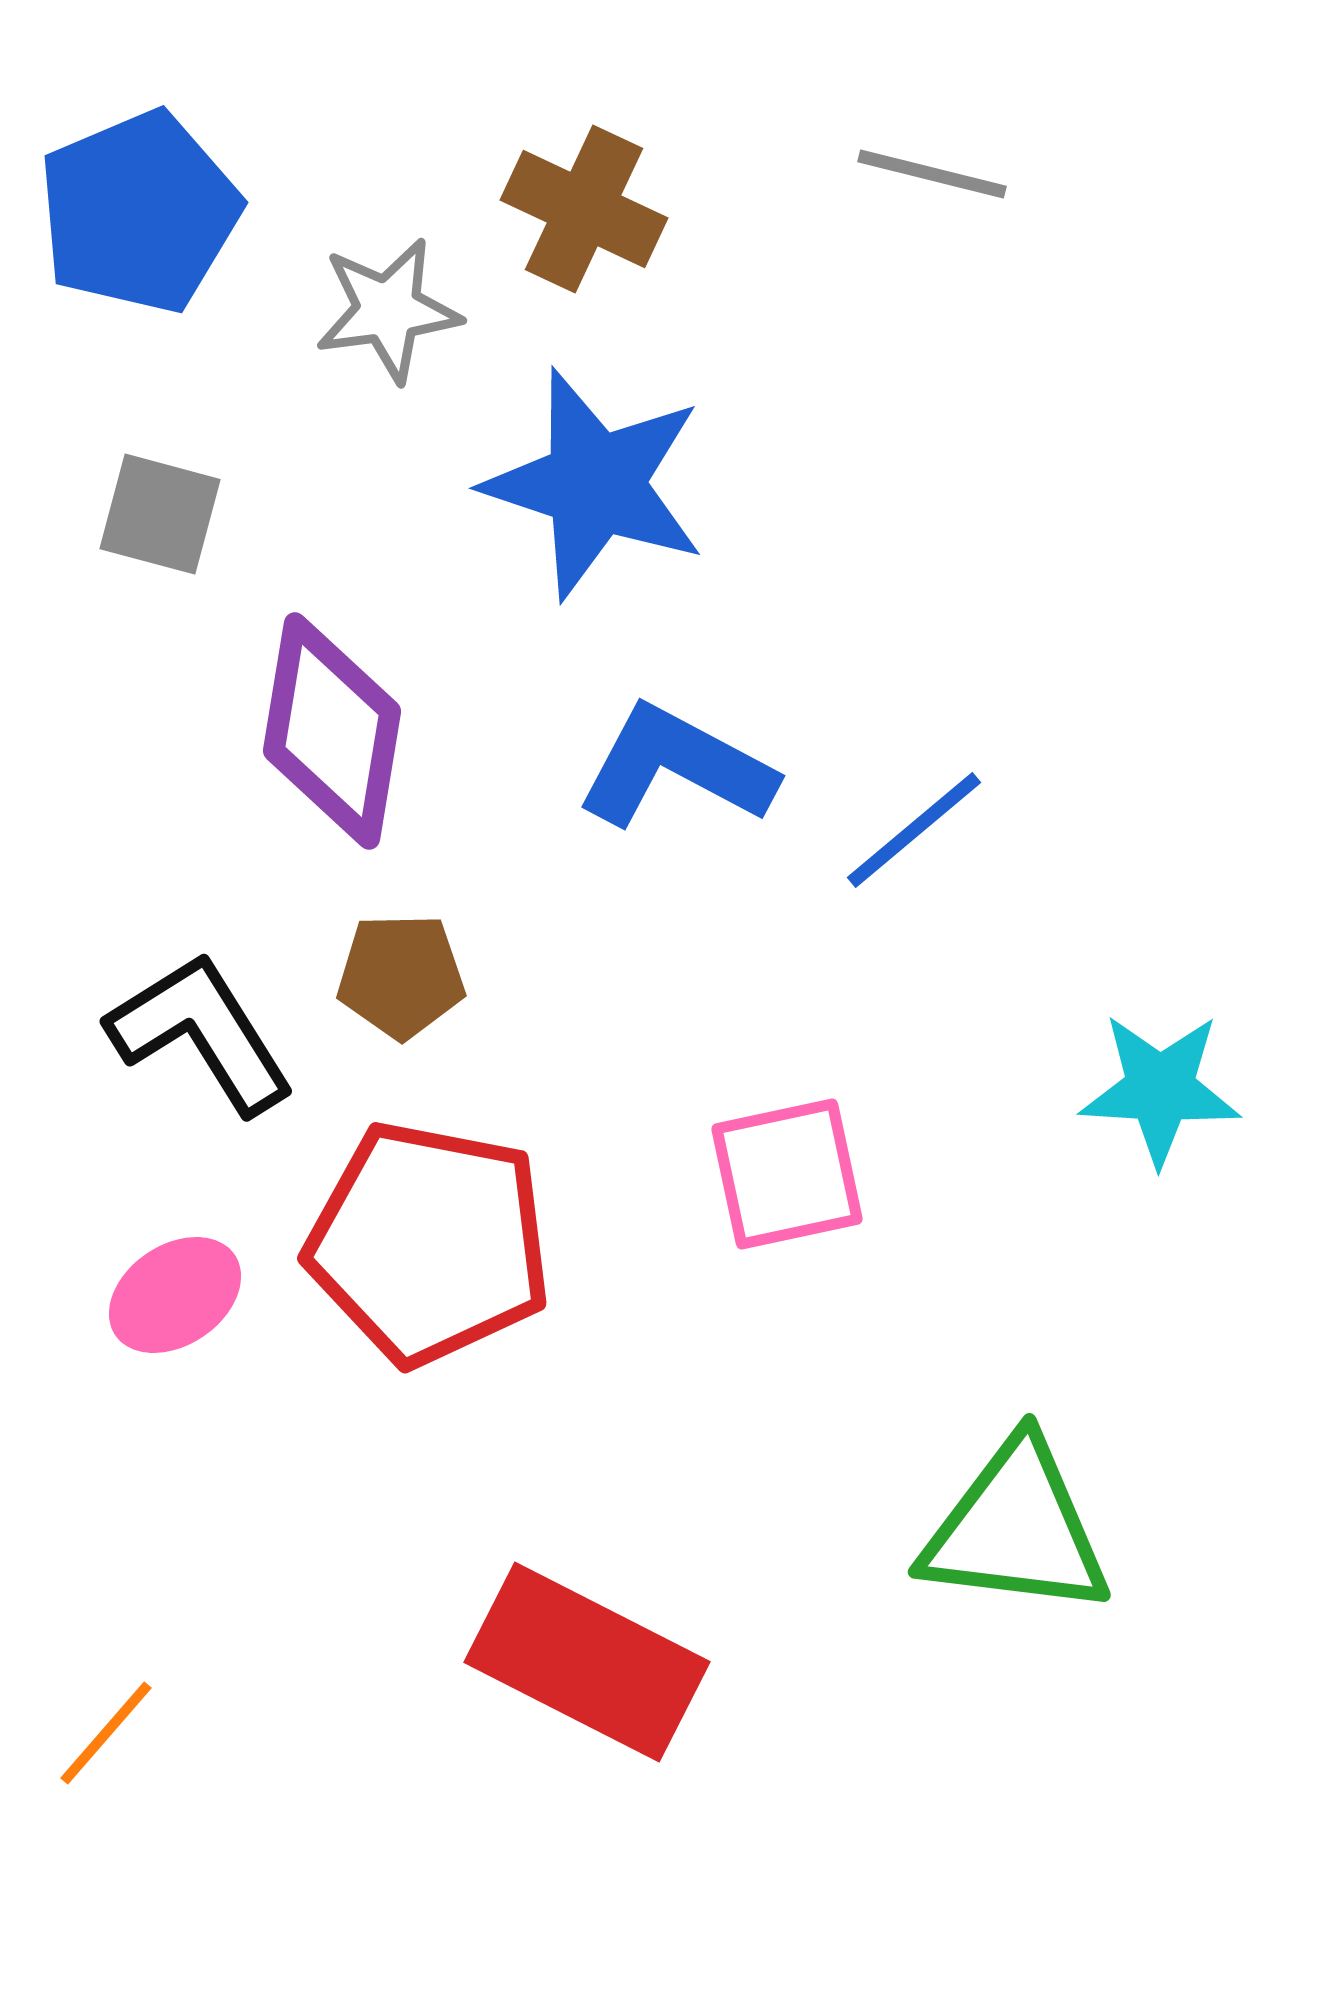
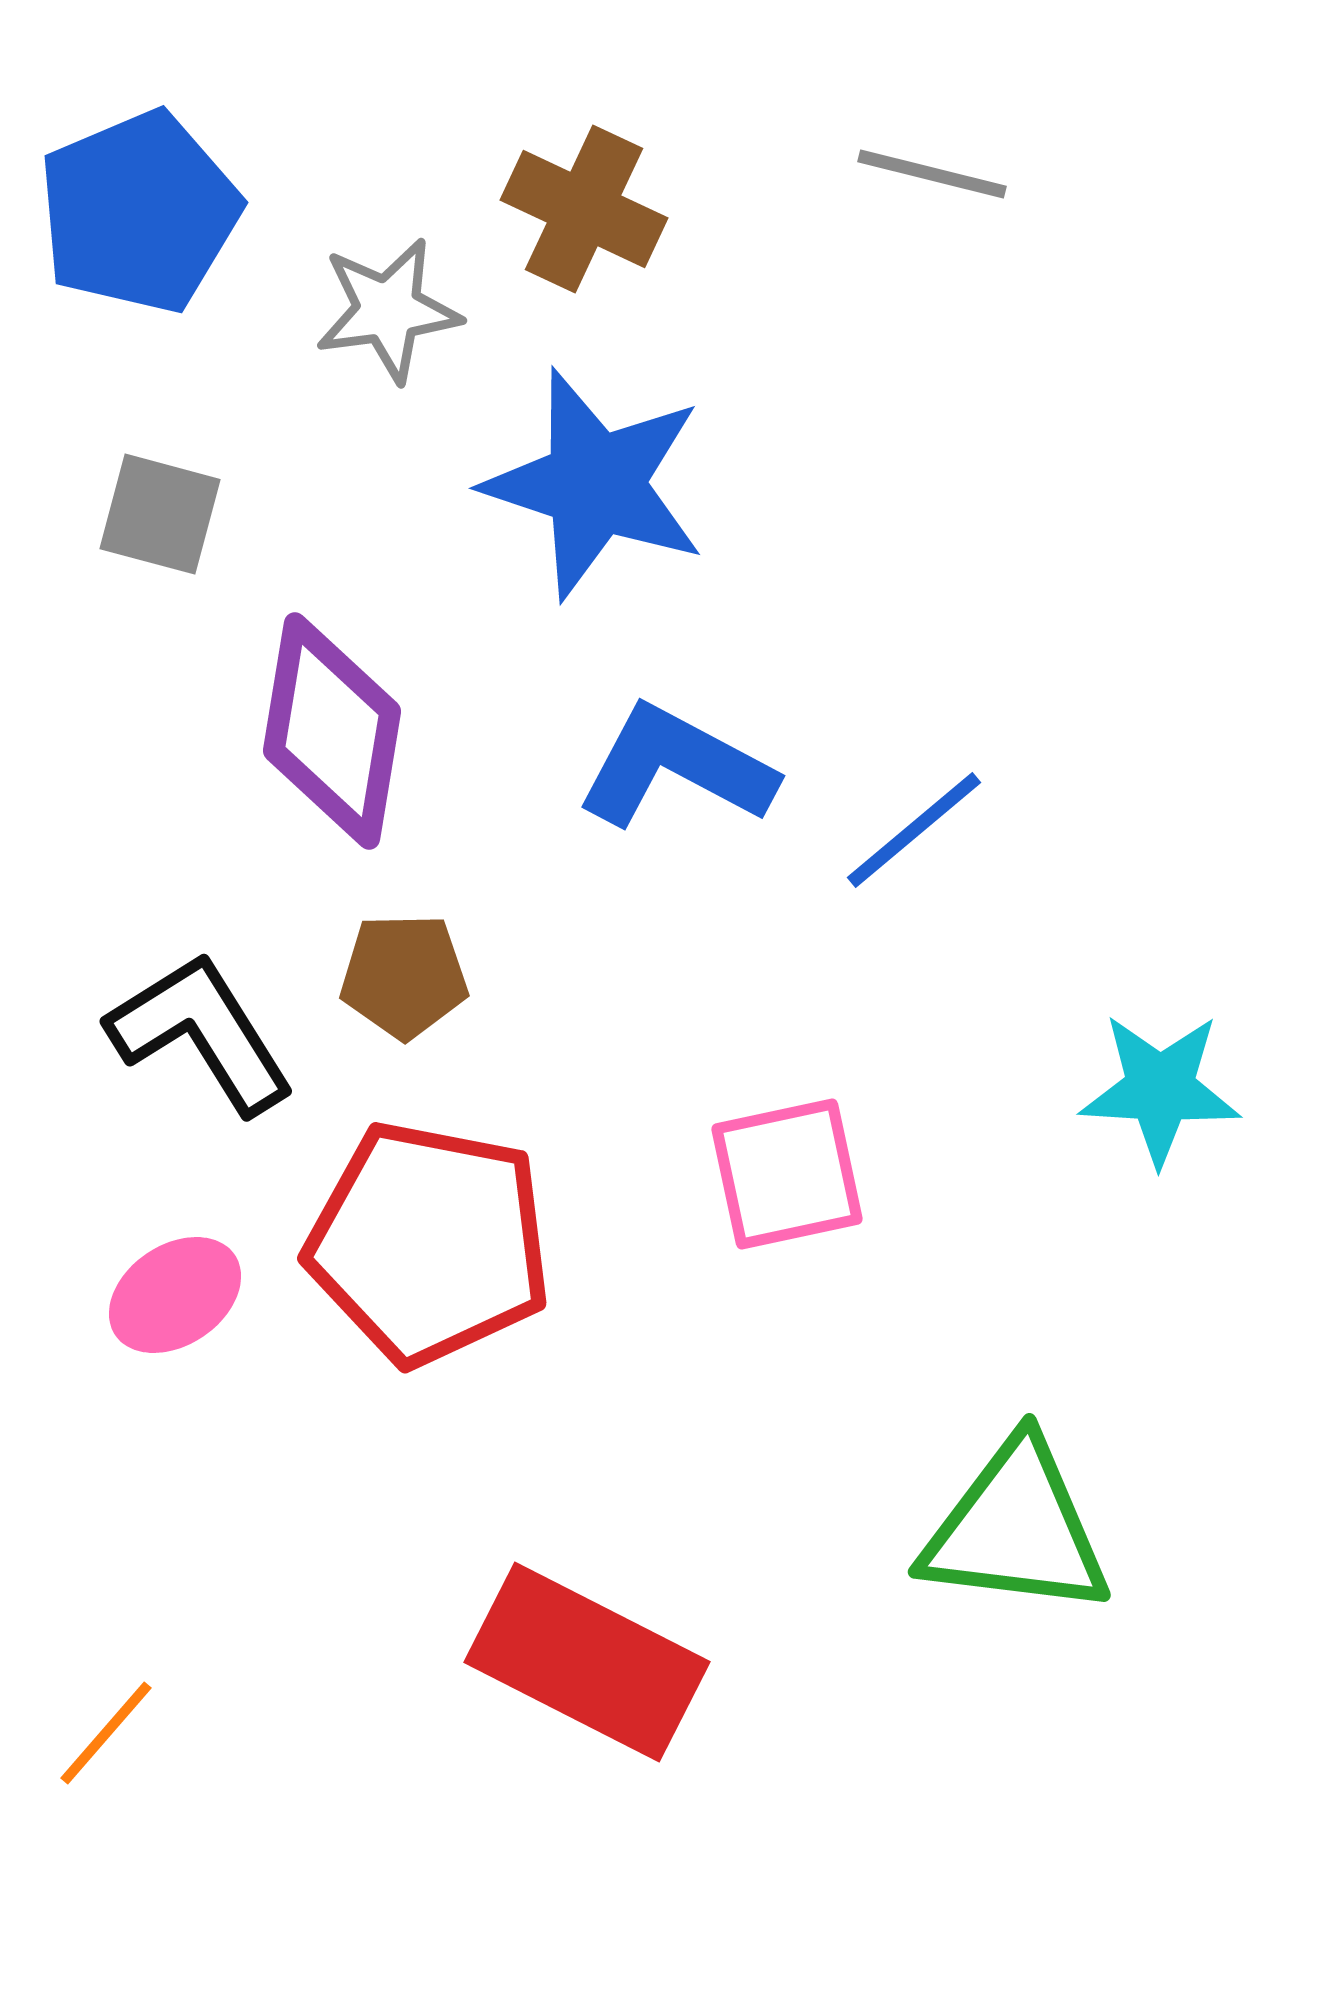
brown pentagon: moved 3 px right
